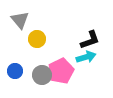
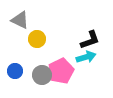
gray triangle: rotated 24 degrees counterclockwise
